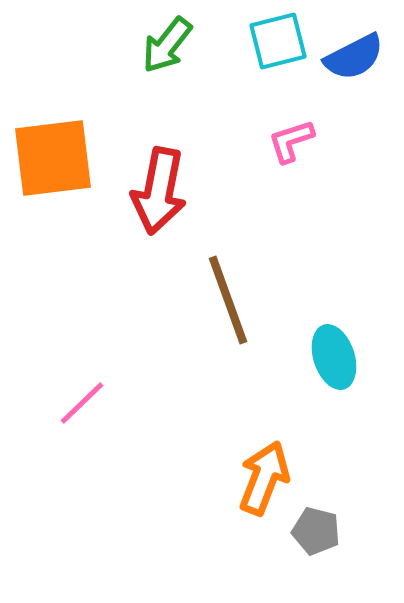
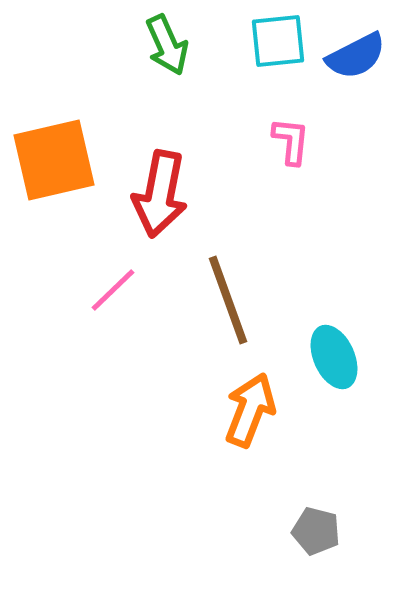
cyan square: rotated 8 degrees clockwise
green arrow: rotated 62 degrees counterclockwise
blue semicircle: moved 2 px right, 1 px up
pink L-shape: rotated 114 degrees clockwise
orange square: moved 1 px right, 2 px down; rotated 6 degrees counterclockwise
red arrow: moved 1 px right, 3 px down
cyan ellipse: rotated 6 degrees counterclockwise
pink line: moved 31 px right, 113 px up
orange arrow: moved 14 px left, 68 px up
